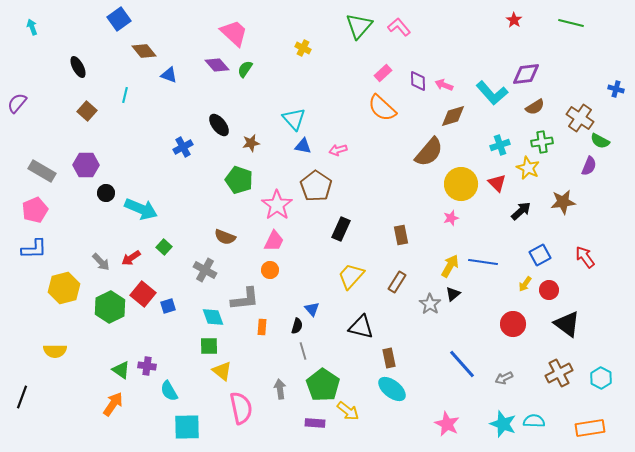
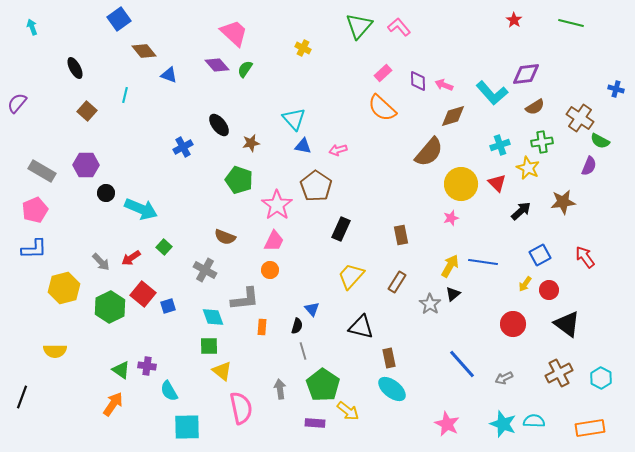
black ellipse at (78, 67): moved 3 px left, 1 px down
